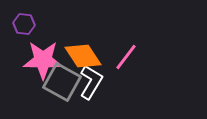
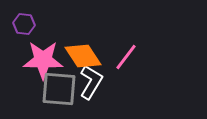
gray square: moved 3 px left, 7 px down; rotated 24 degrees counterclockwise
